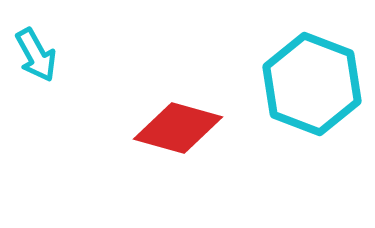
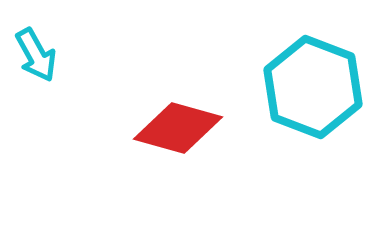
cyan hexagon: moved 1 px right, 3 px down
